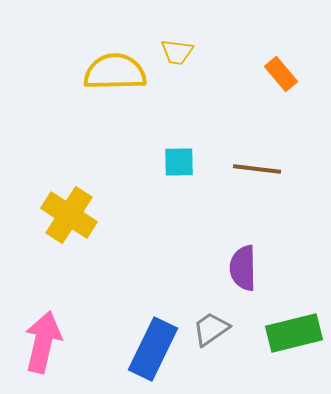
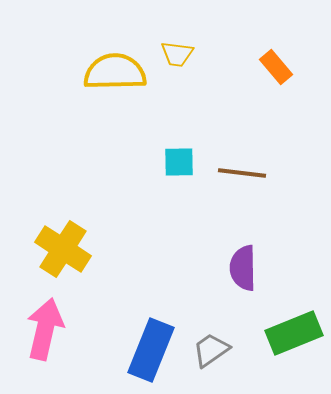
yellow trapezoid: moved 2 px down
orange rectangle: moved 5 px left, 7 px up
brown line: moved 15 px left, 4 px down
yellow cross: moved 6 px left, 34 px down
gray trapezoid: moved 21 px down
green rectangle: rotated 8 degrees counterclockwise
pink arrow: moved 2 px right, 13 px up
blue rectangle: moved 2 px left, 1 px down; rotated 4 degrees counterclockwise
